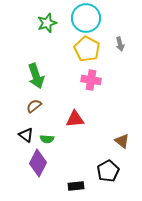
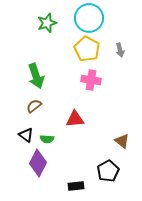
cyan circle: moved 3 px right
gray arrow: moved 6 px down
